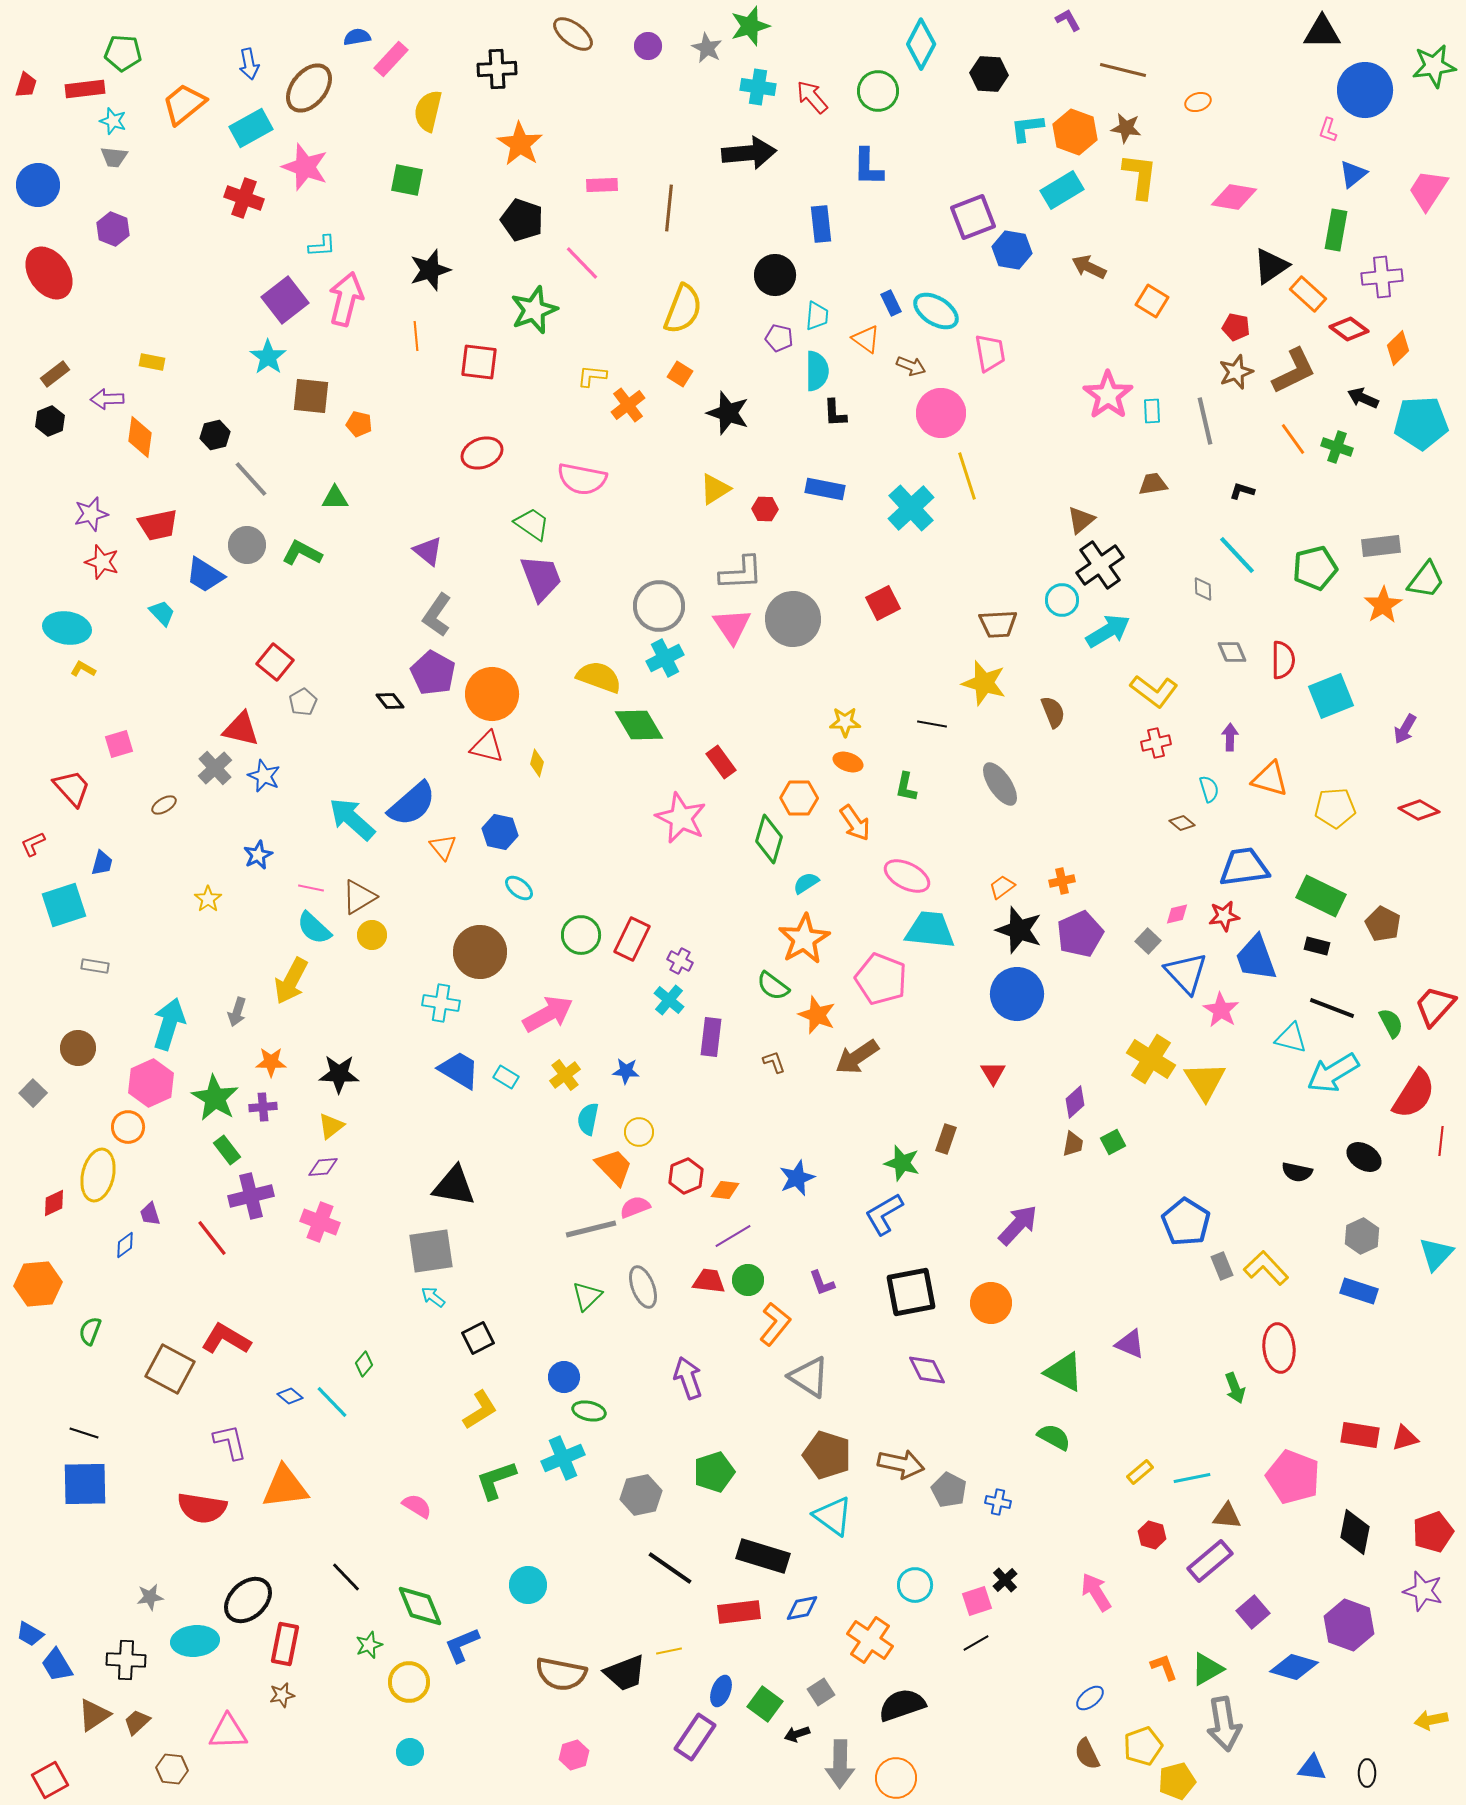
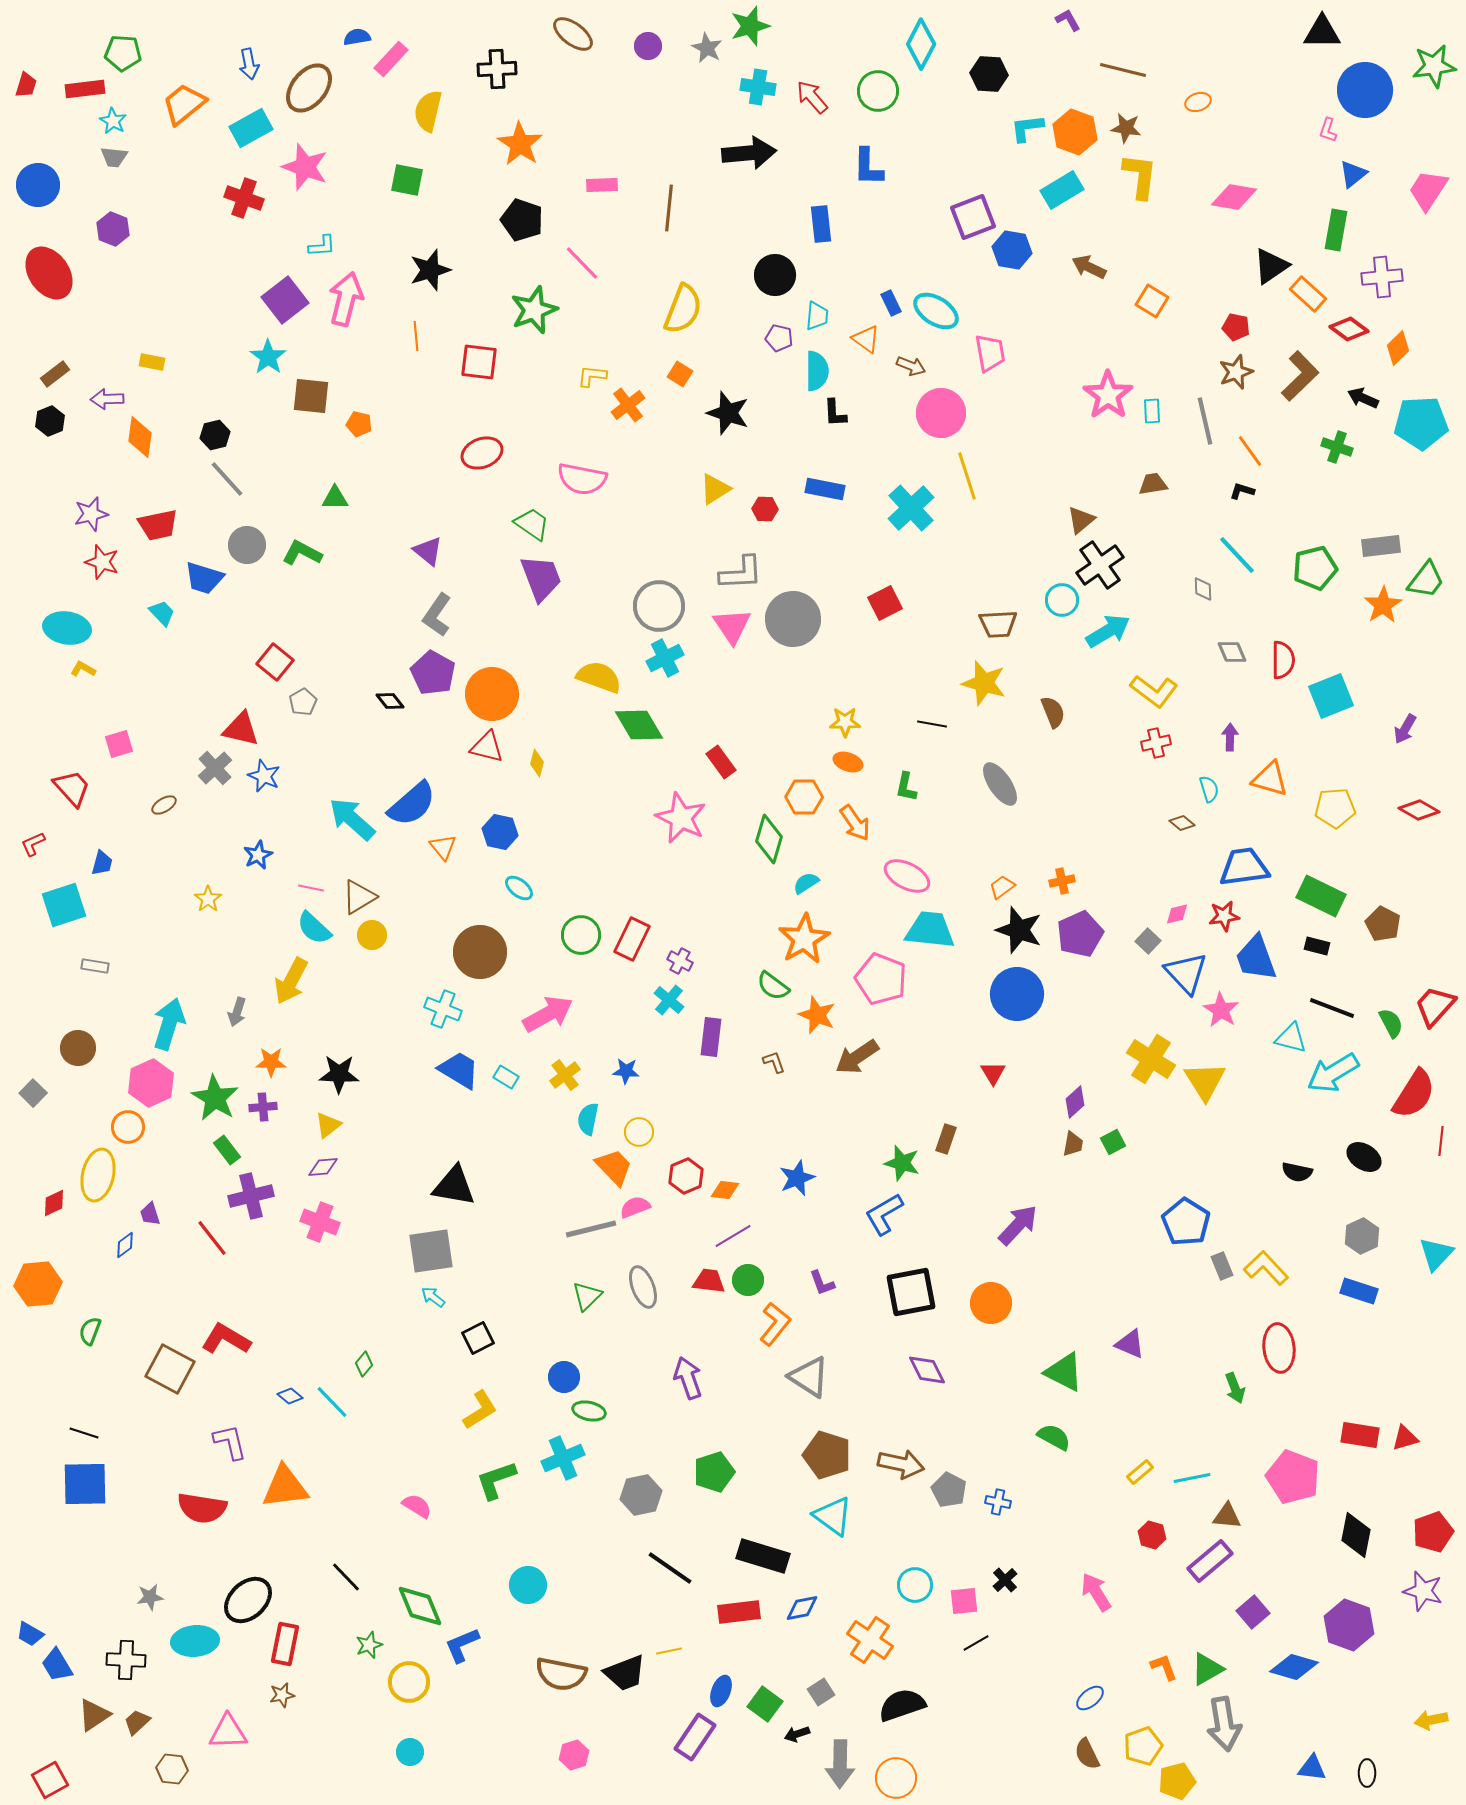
cyan star at (113, 121): rotated 12 degrees clockwise
brown L-shape at (1294, 371): moved 6 px right, 5 px down; rotated 18 degrees counterclockwise
orange line at (1293, 439): moved 43 px left, 12 px down
gray line at (251, 479): moved 24 px left
blue trapezoid at (205, 575): moved 1 px left, 3 px down; rotated 15 degrees counterclockwise
red square at (883, 603): moved 2 px right
orange hexagon at (799, 798): moved 5 px right, 1 px up
cyan cross at (441, 1003): moved 2 px right, 6 px down; rotated 12 degrees clockwise
yellow triangle at (331, 1126): moved 3 px left, 1 px up
black diamond at (1355, 1532): moved 1 px right, 3 px down
pink square at (977, 1601): moved 13 px left; rotated 12 degrees clockwise
